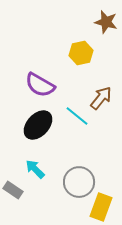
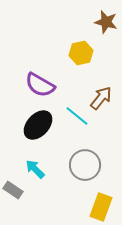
gray circle: moved 6 px right, 17 px up
